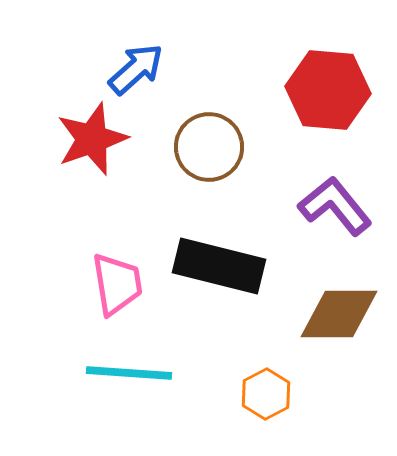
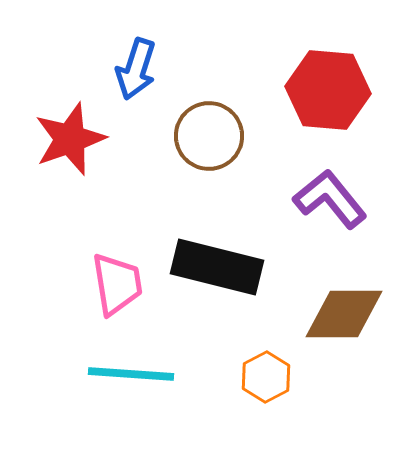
blue arrow: rotated 150 degrees clockwise
red star: moved 22 px left
brown circle: moved 11 px up
purple L-shape: moved 5 px left, 7 px up
black rectangle: moved 2 px left, 1 px down
brown diamond: moved 5 px right
cyan line: moved 2 px right, 1 px down
orange hexagon: moved 17 px up
